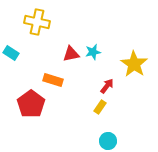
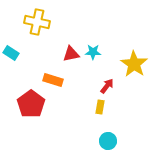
cyan star: rotated 14 degrees clockwise
yellow rectangle: rotated 24 degrees counterclockwise
